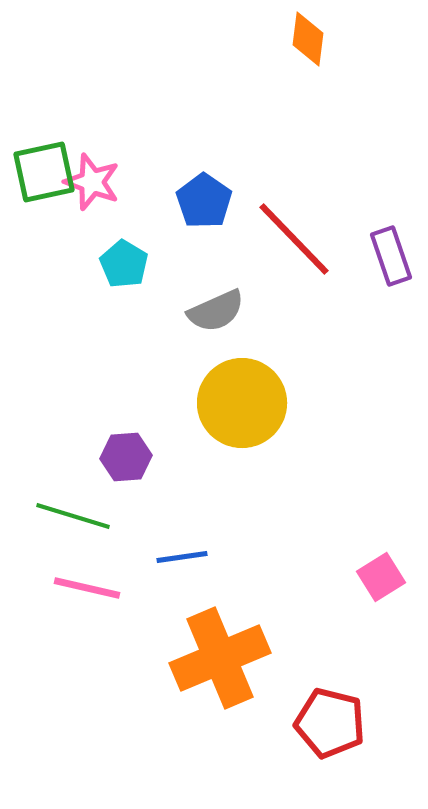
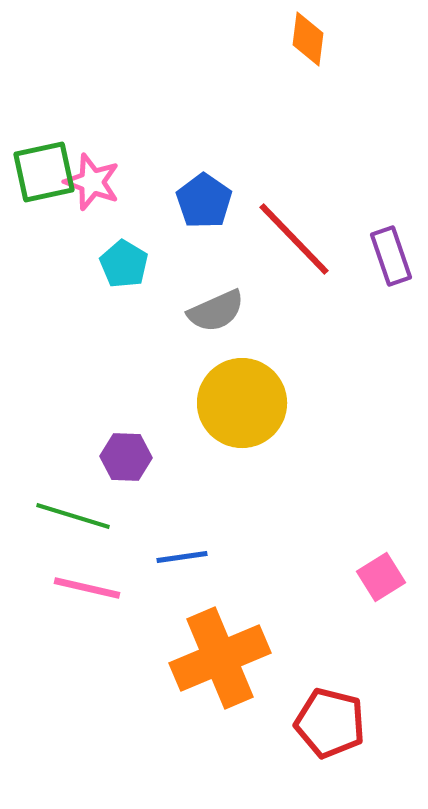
purple hexagon: rotated 6 degrees clockwise
